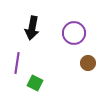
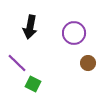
black arrow: moved 2 px left, 1 px up
purple line: rotated 55 degrees counterclockwise
green square: moved 2 px left, 1 px down
